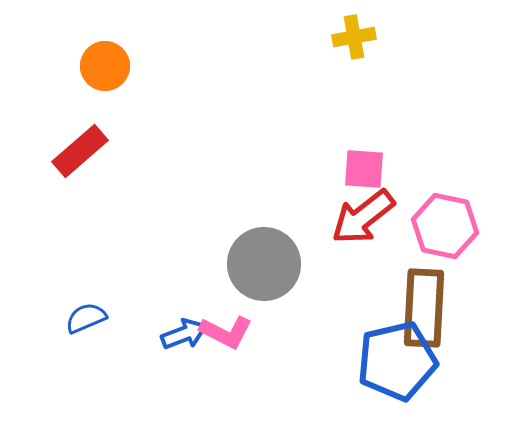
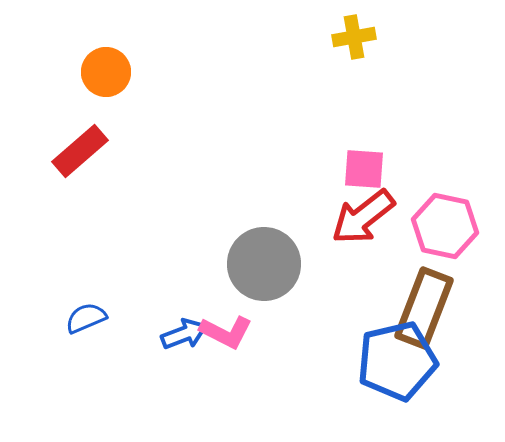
orange circle: moved 1 px right, 6 px down
brown rectangle: rotated 18 degrees clockwise
